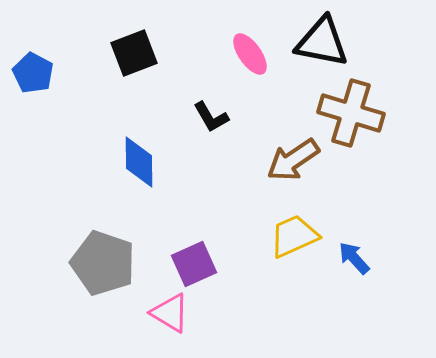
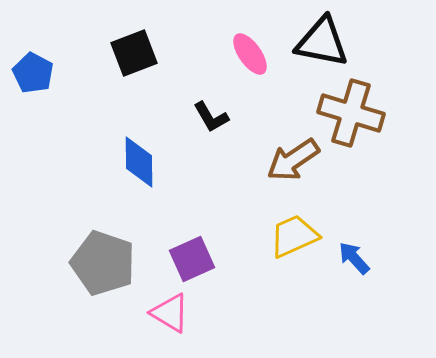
purple square: moved 2 px left, 5 px up
